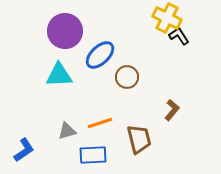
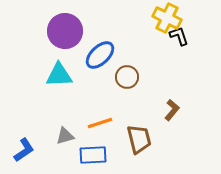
black L-shape: rotated 15 degrees clockwise
gray triangle: moved 2 px left, 5 px down
